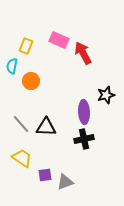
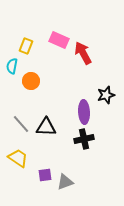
yellow trapezoid: moved 4 px left
